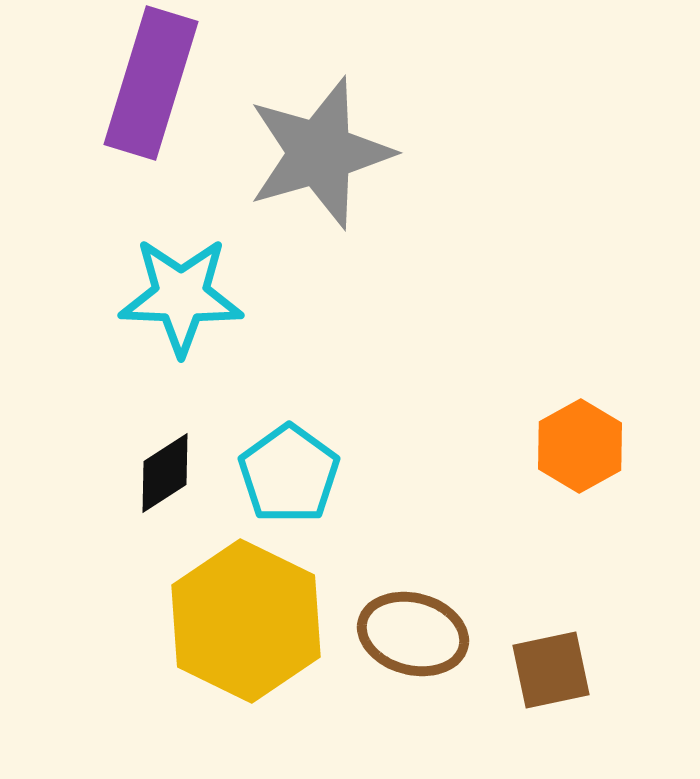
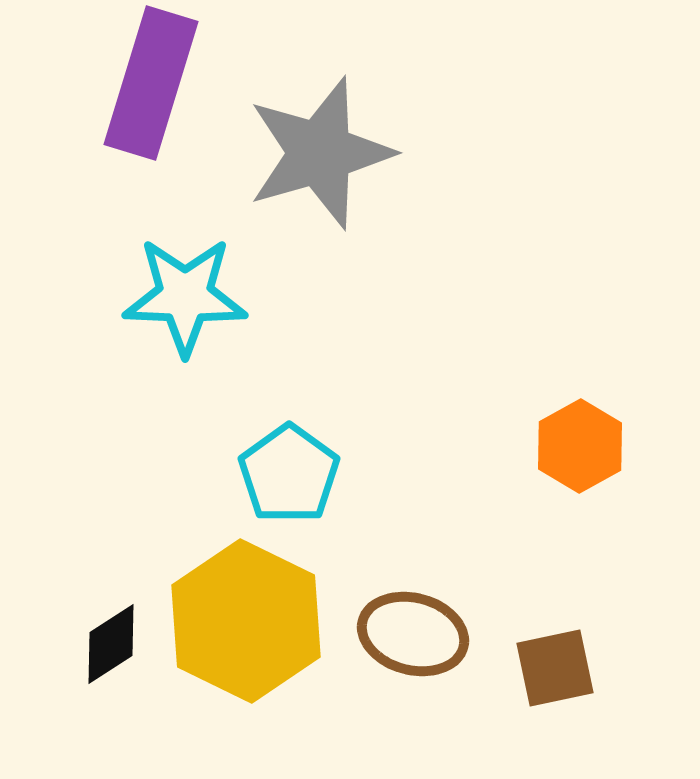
cyan star: moved 4 px right
black diamond: moved 54 px left, 171 px down
brown square: moved 4 px right, 2 px up
